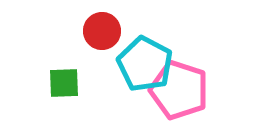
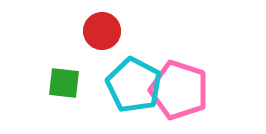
cyan pentagon: moved 11 px left, 21 px down
green square: rotated 8 degrees clockwise
